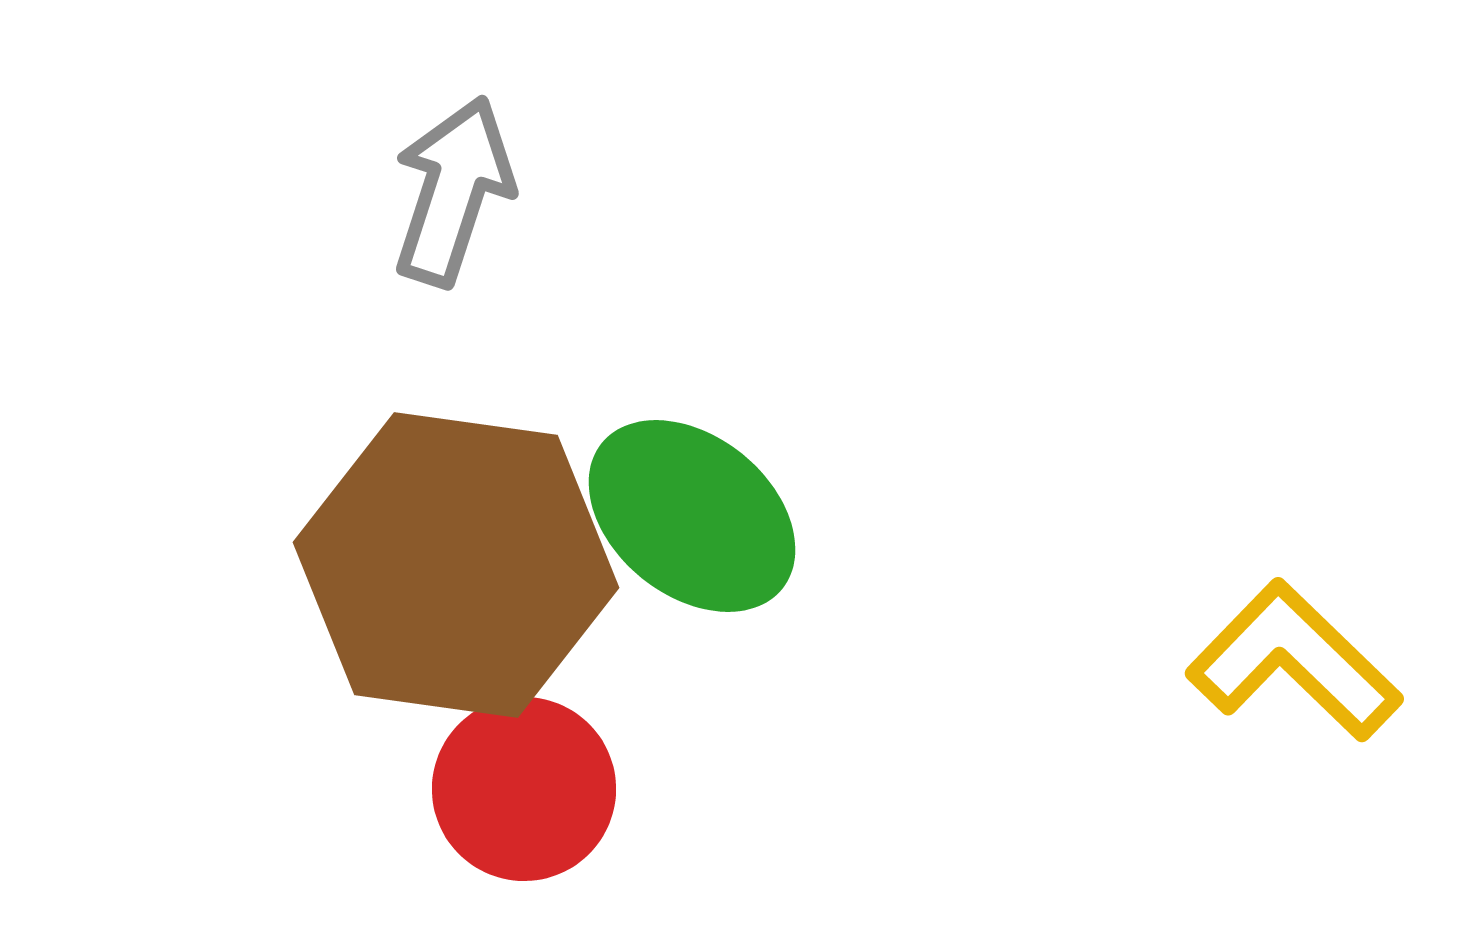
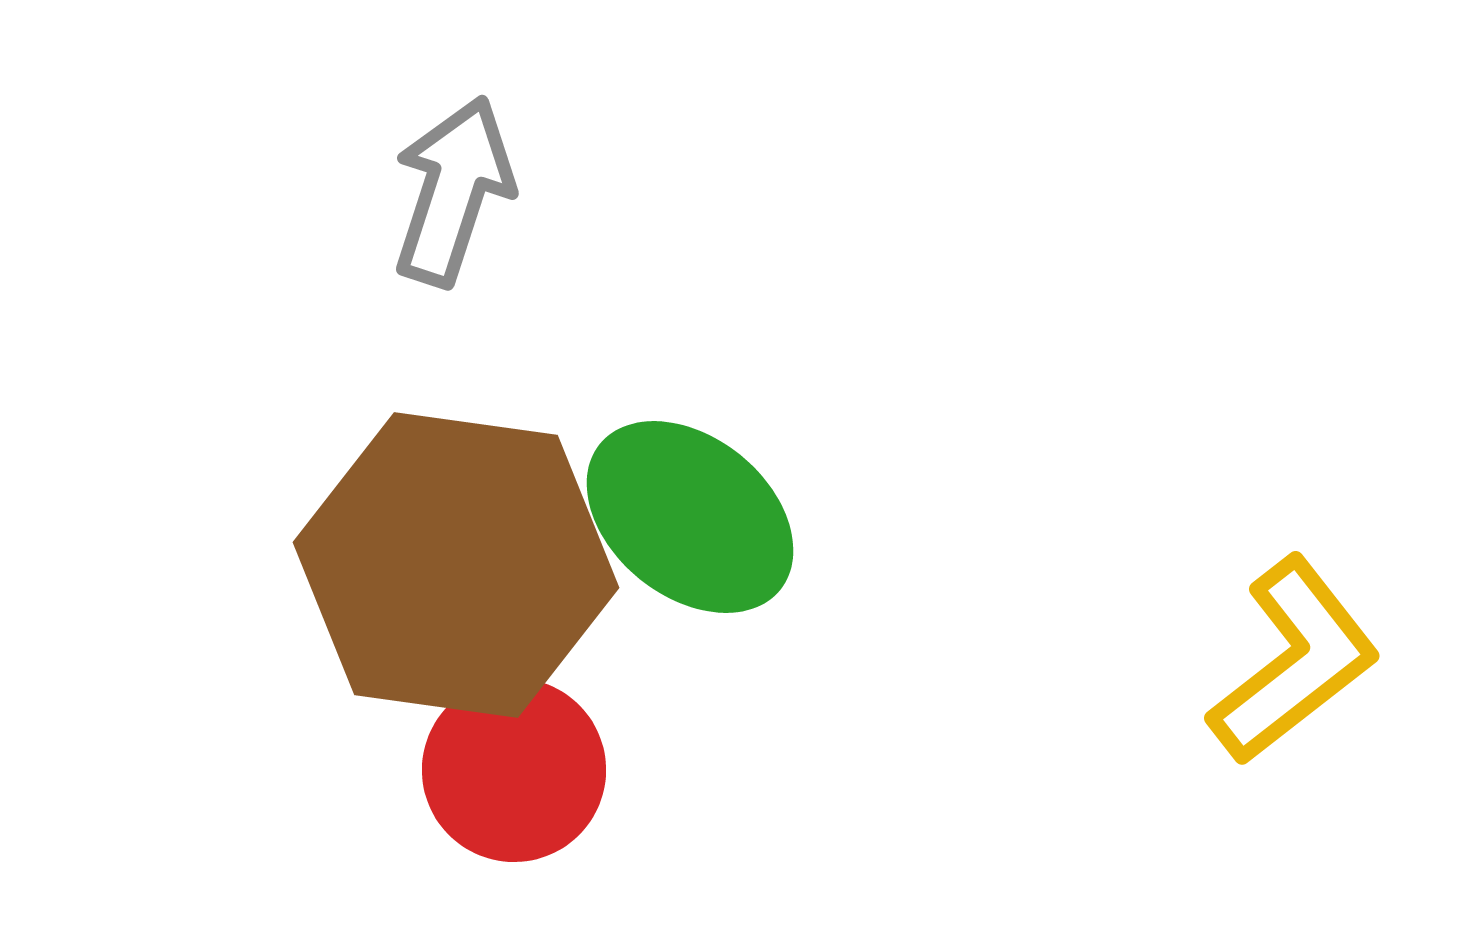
green ellipse: moved 2 px left, 1 px down
yellow L-shape: rotated 98 degrees clockwise
red circle: moved 10 px left, 19 px up
